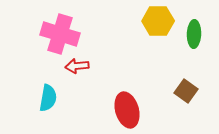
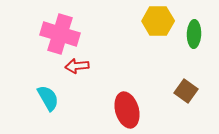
cyan semicircle: rotated 40 degrees counterclockwise
